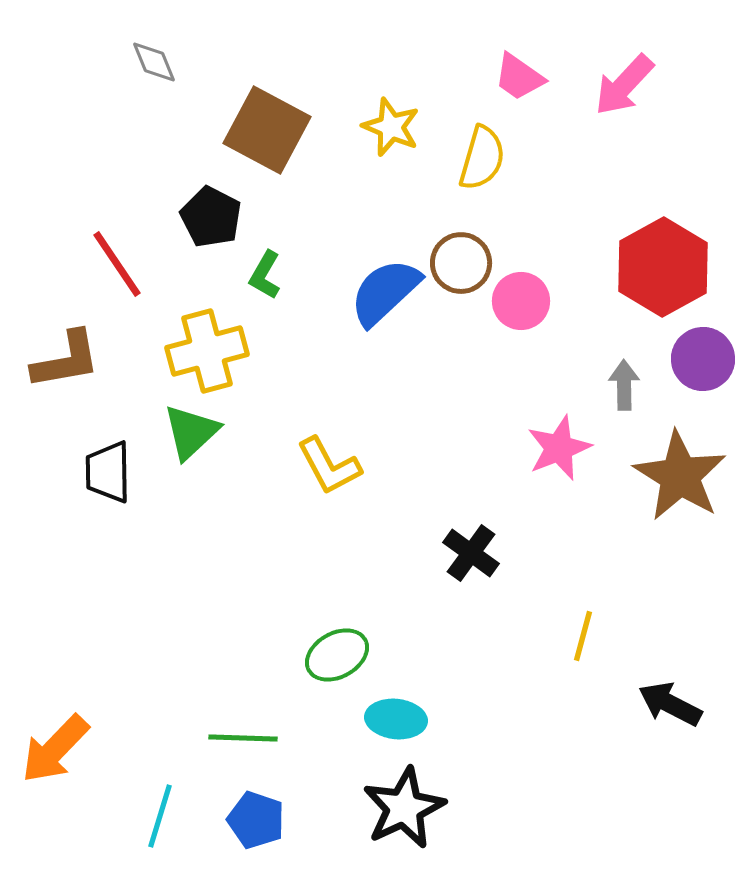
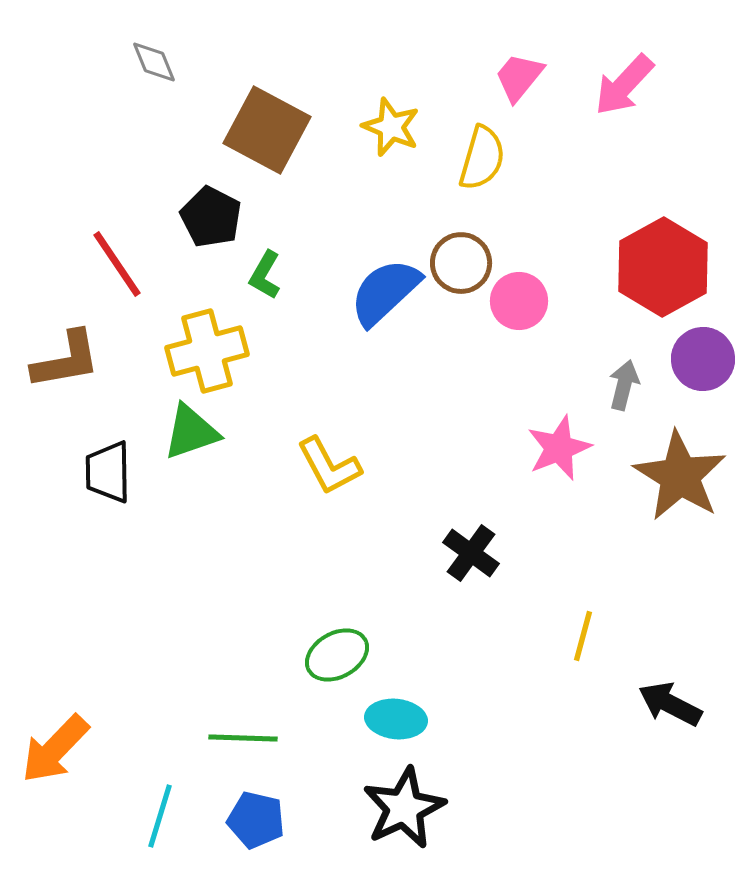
pink trapezoid: rotated 94 degrees clockwise
pink circle: moved 2 px left
gray arrow: rotated 15 degrees clockwise
green triangle: rotated 24 degrees clockwise
blue pentagon: rotated 6 degrees counterclockwise
